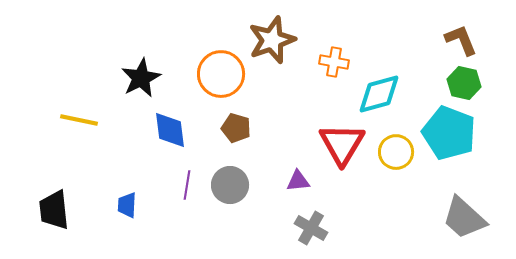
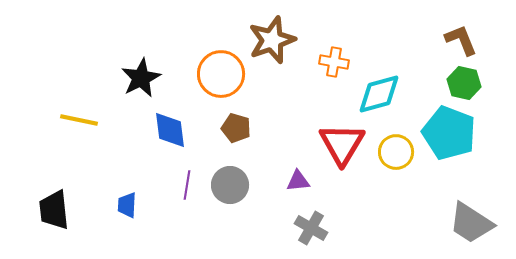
gray trapezoid: moved 7 px right, 5 px down; rotated 9 degrees counterclockwise
